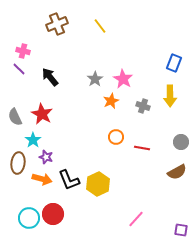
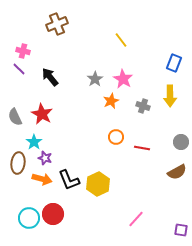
yellow line: moved 21 px right, 14 px down
cyan star: moved 1 px right, 2 px down
purple star: moved 1 px left, 1 px down
